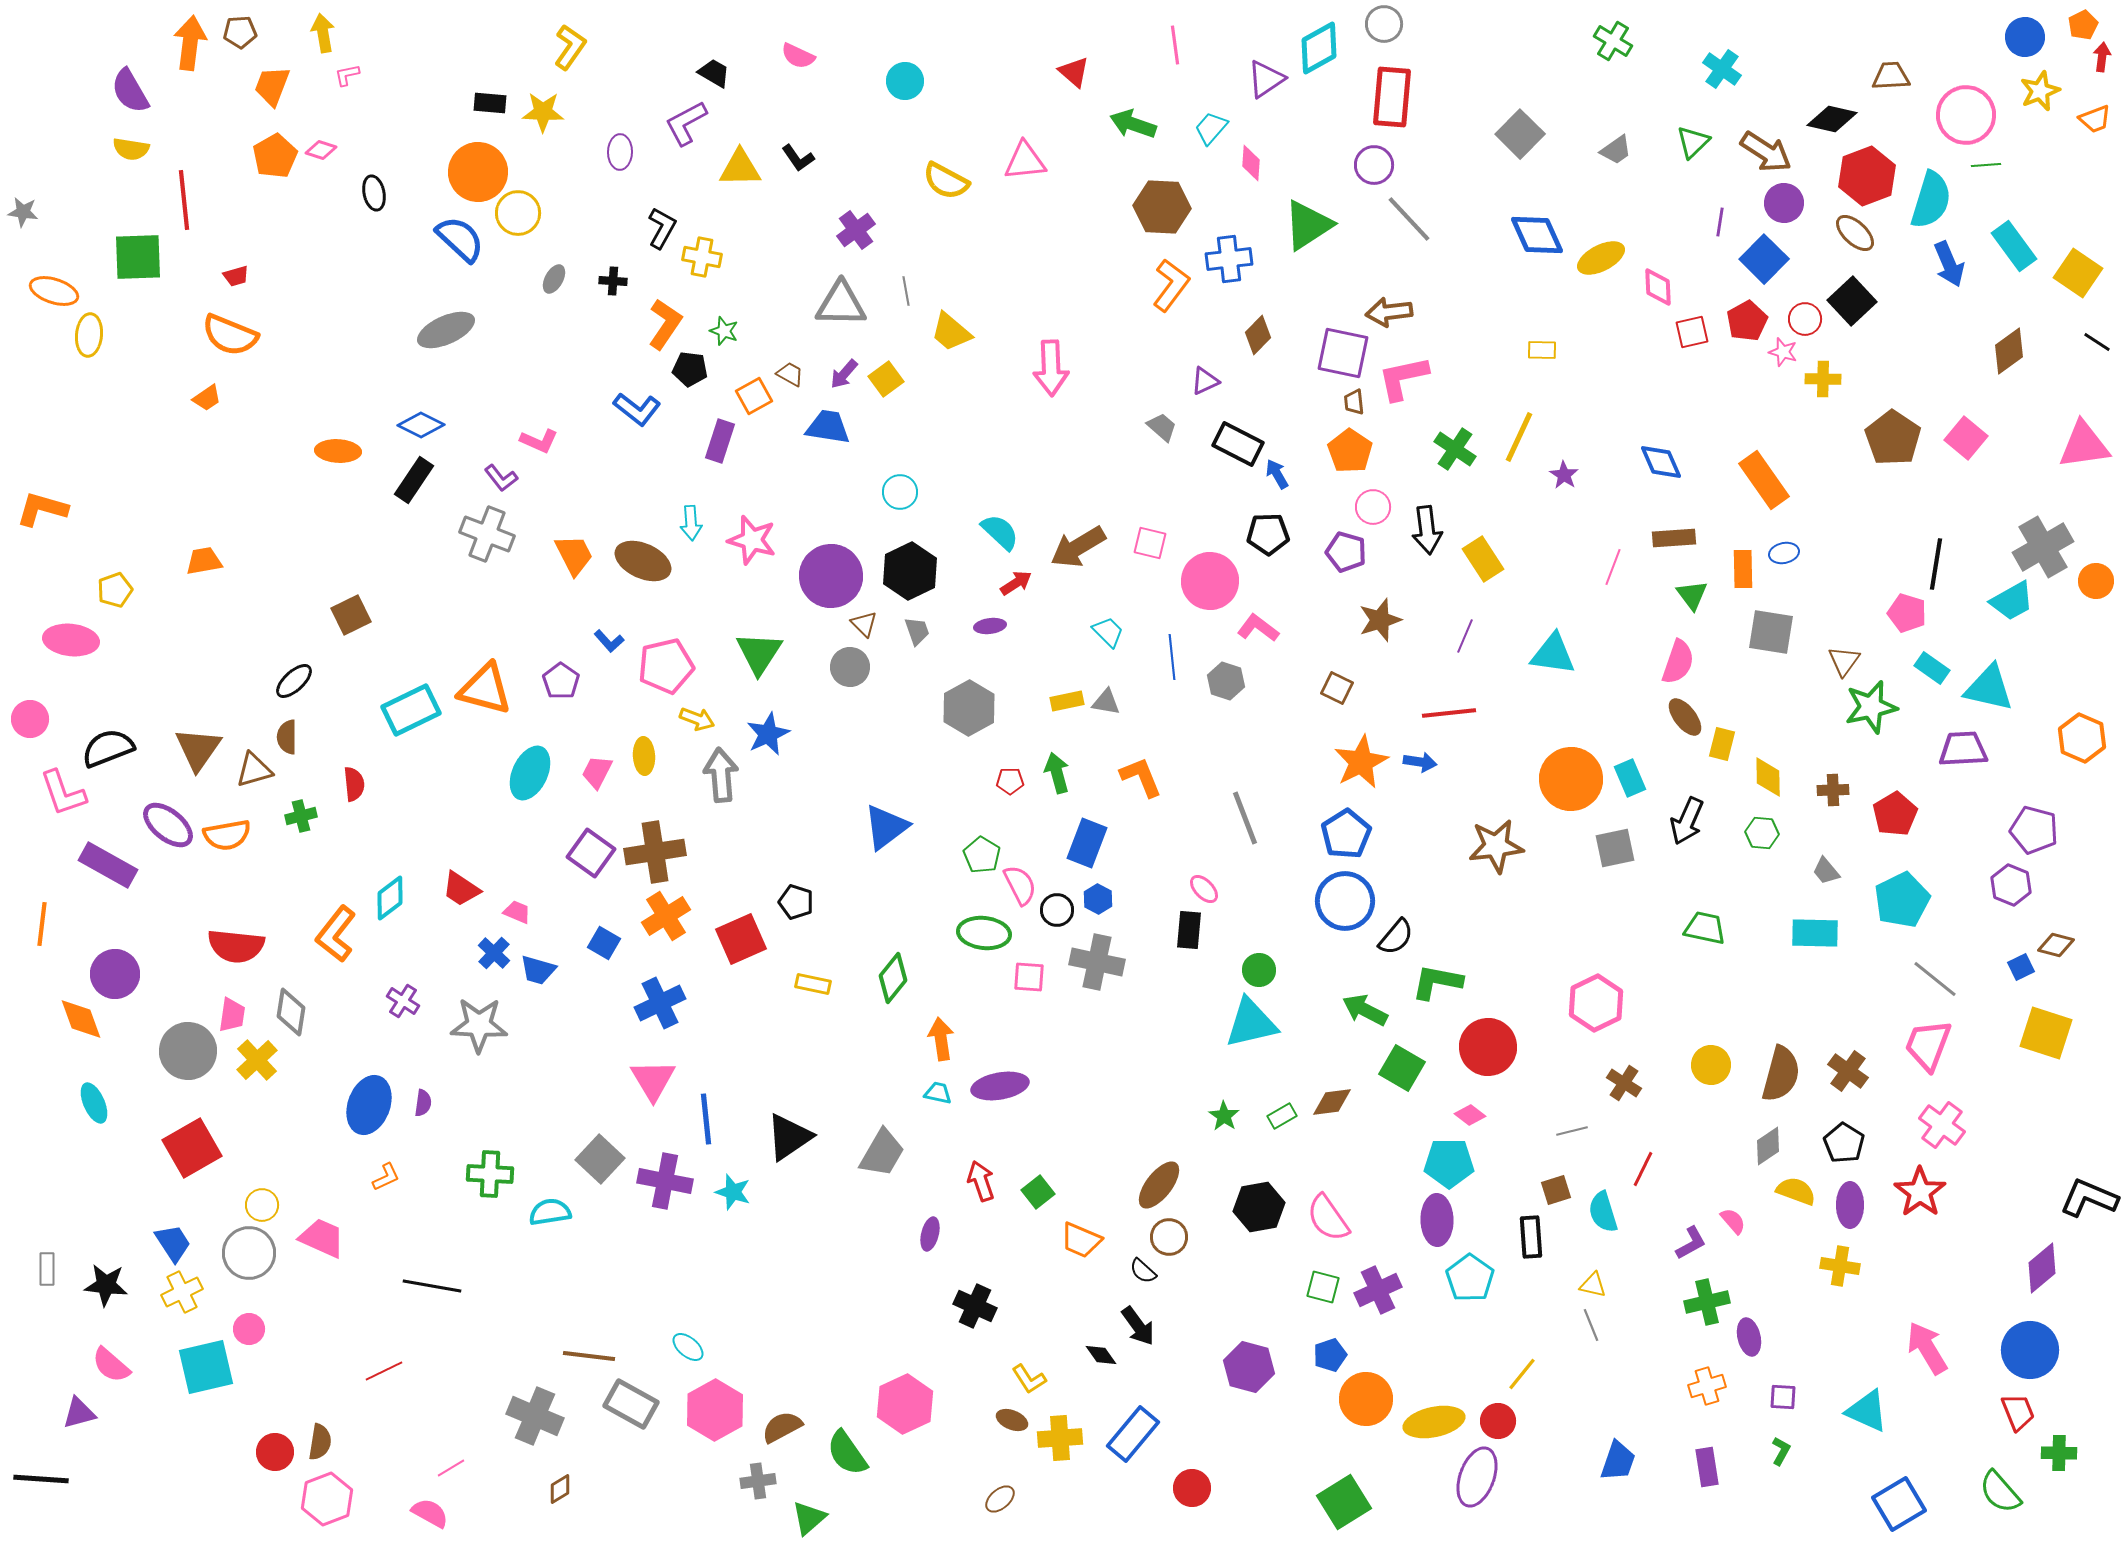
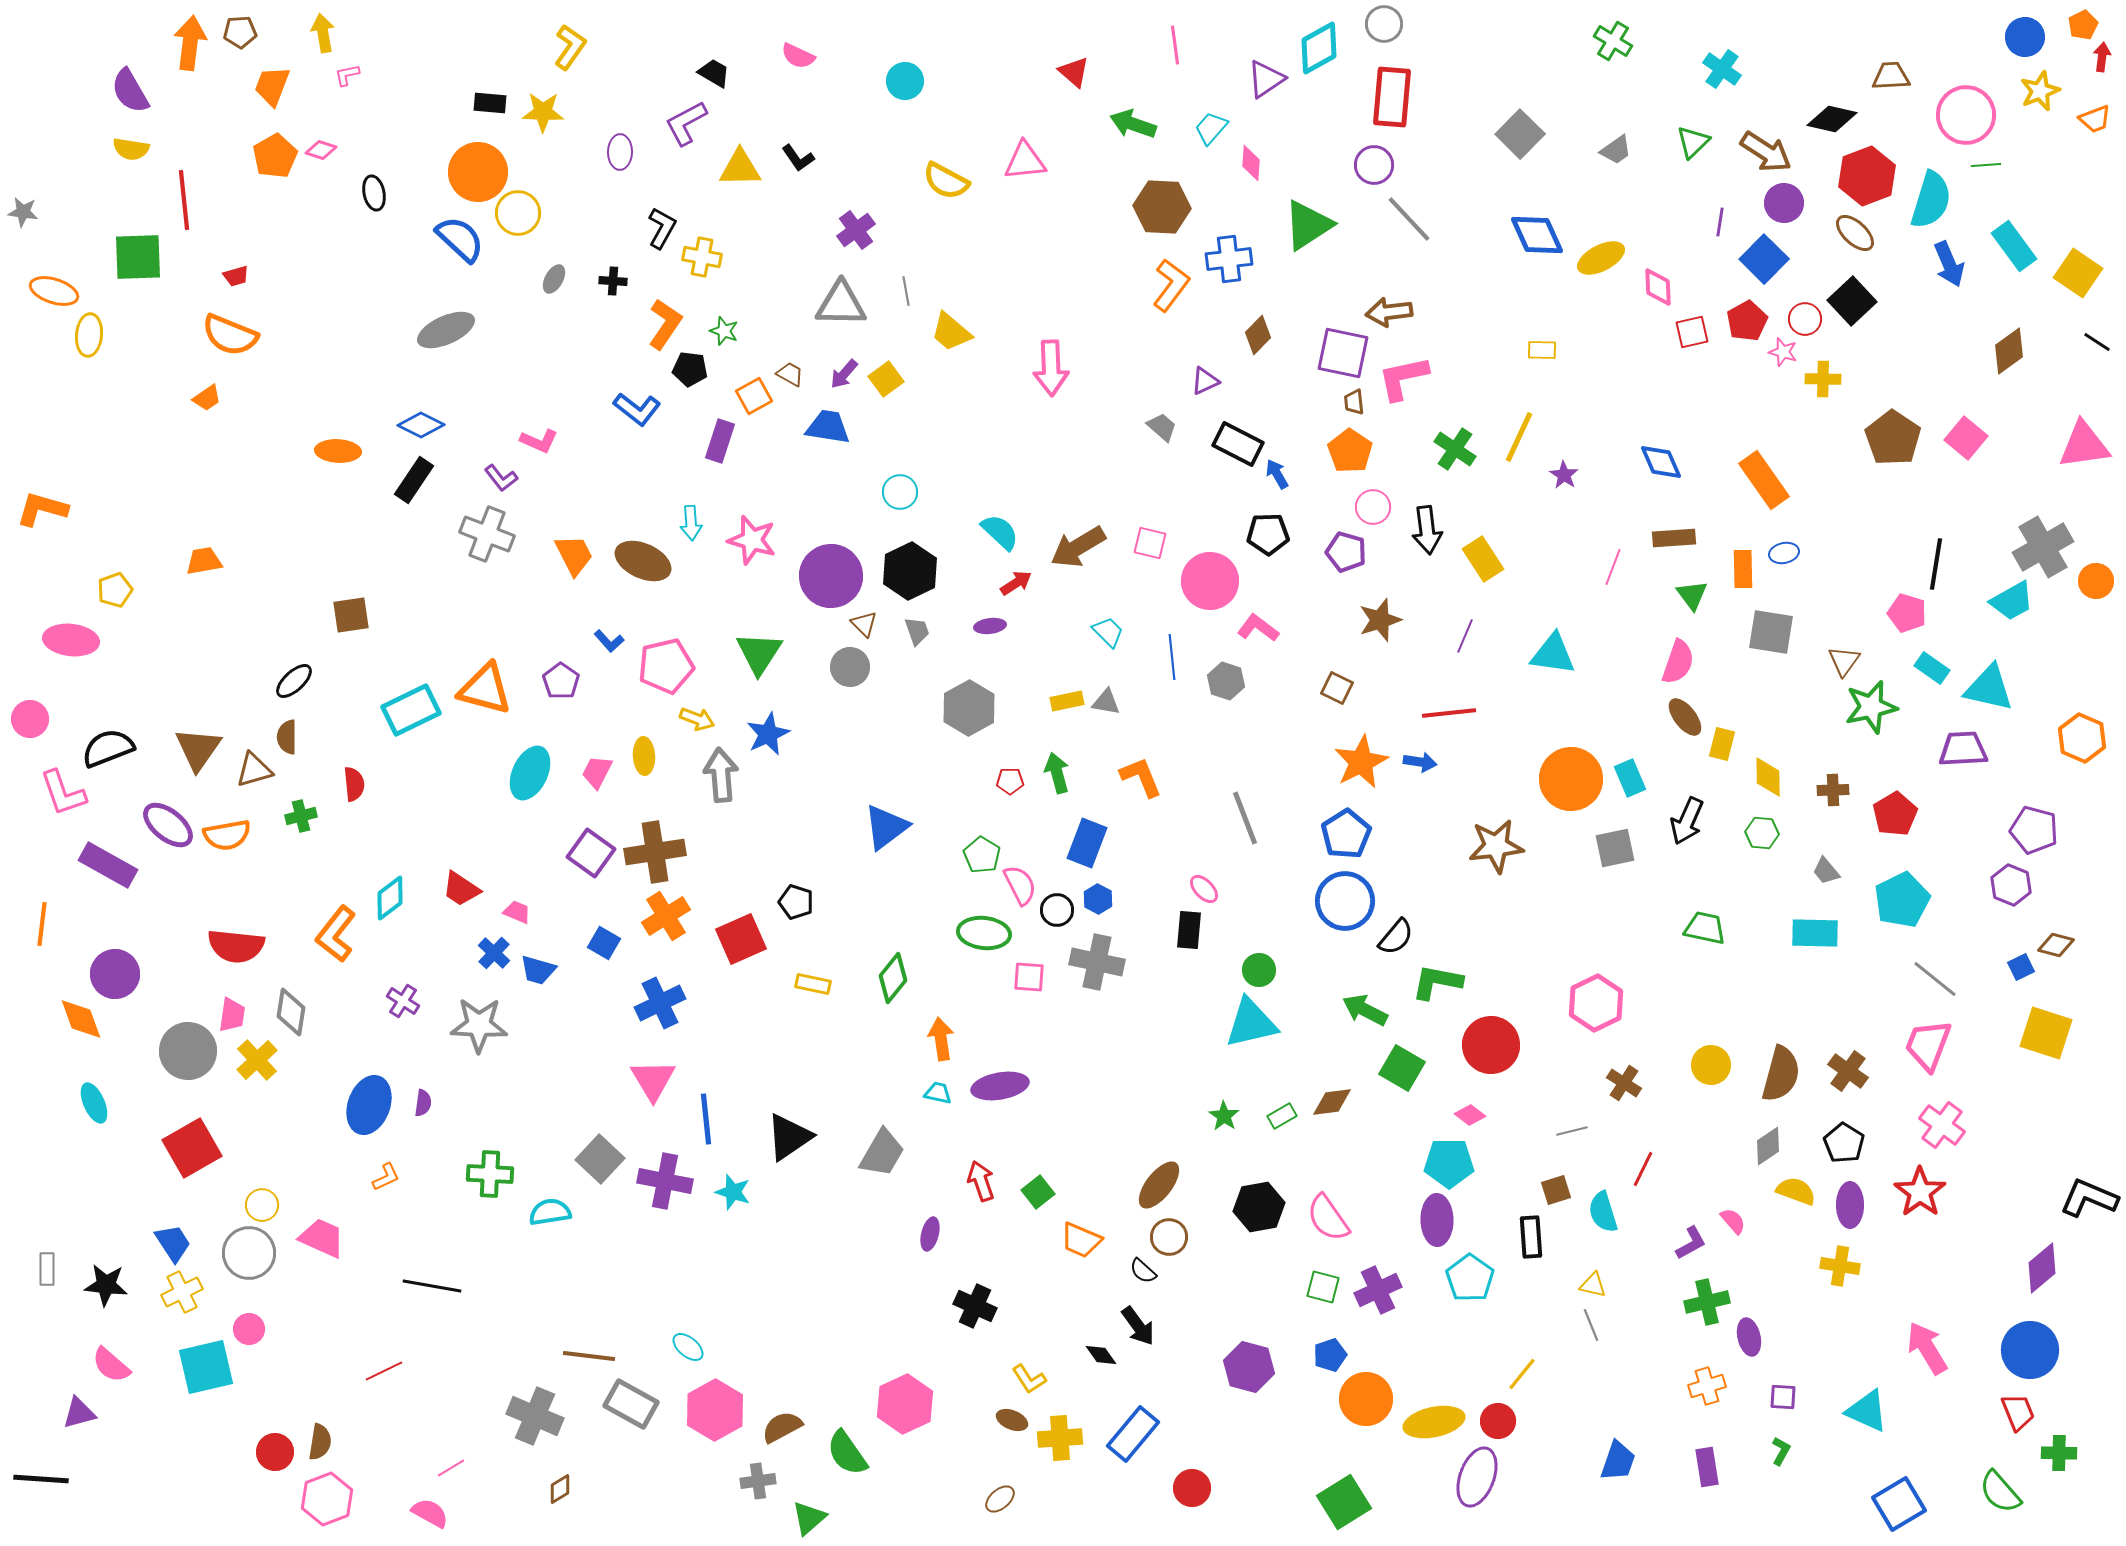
brown square at (351, 615): rotated 18 degrees clockwise
red circle at (1488, 1047): moved 3 px right, 2 px up
